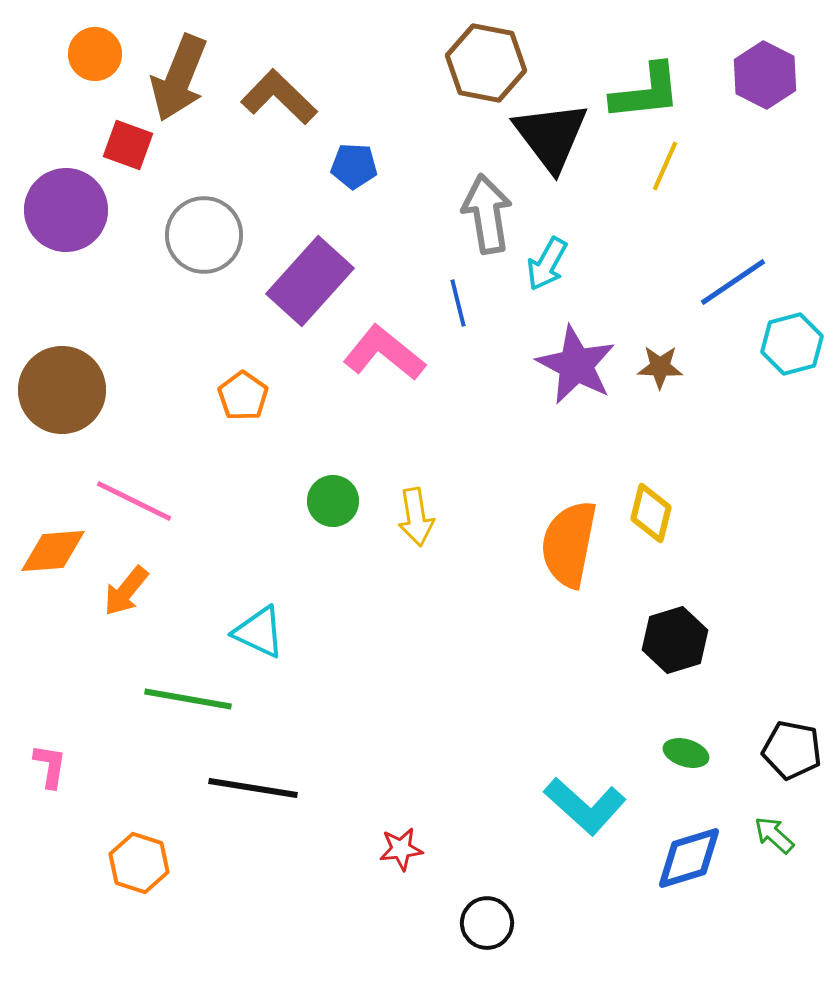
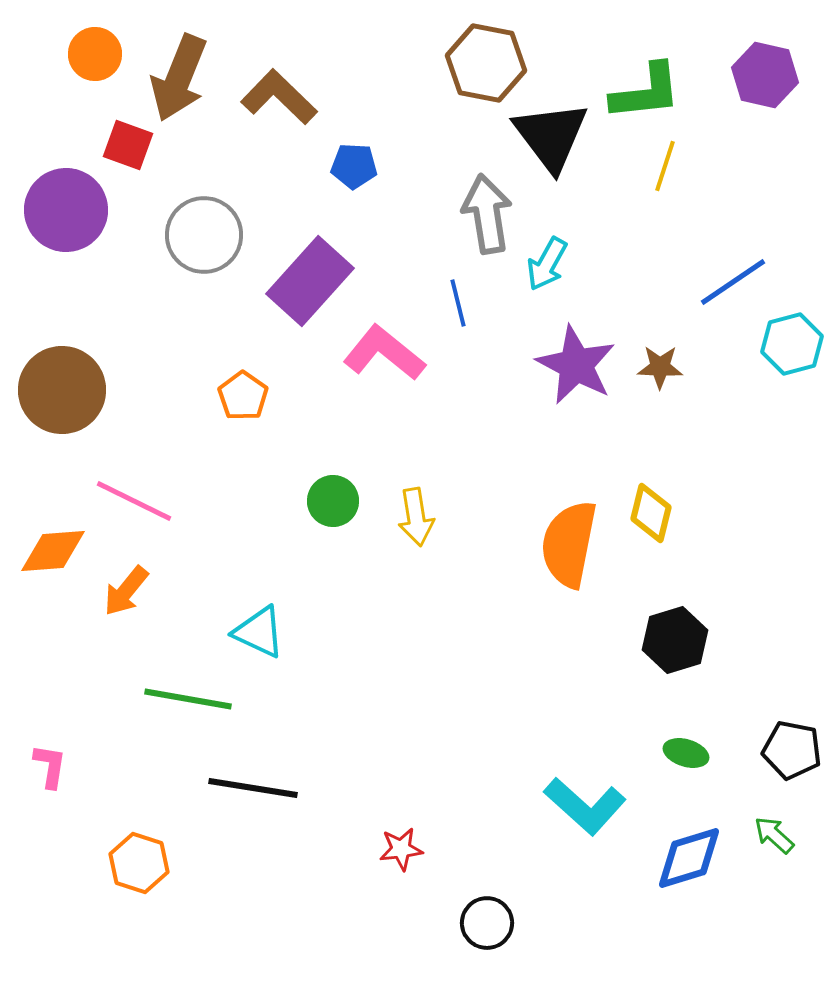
purple hexagon at (765, 75): rotated 14 degrees counterclockwise
yellow line at (665, 166): rotated 6 degrees counterclockwise
